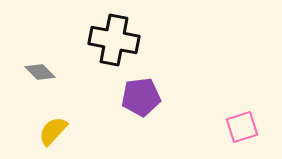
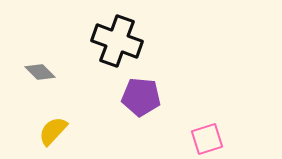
black cross: moved 3 px right, 1 px down; rotated 9 degrees clockwise
purple pentagon: rotated 12 degrees clockwise
pink square: moved 35 px left, 12 px down
